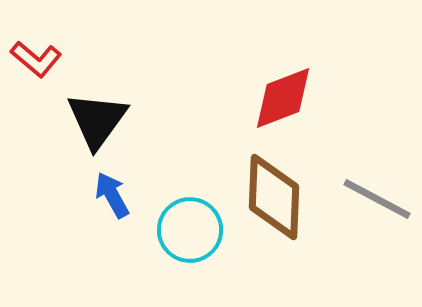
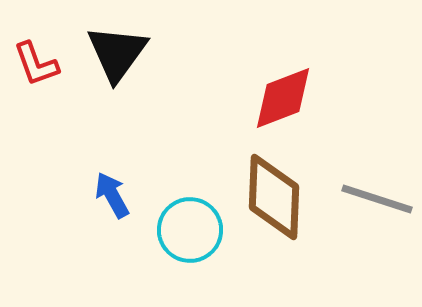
red L-shape: moved 5 px down; rotated 30 degrees clockwise
black triangle: moved 20 px right, 67 px up
gray line: rotated 10 degrees counterclockwise
